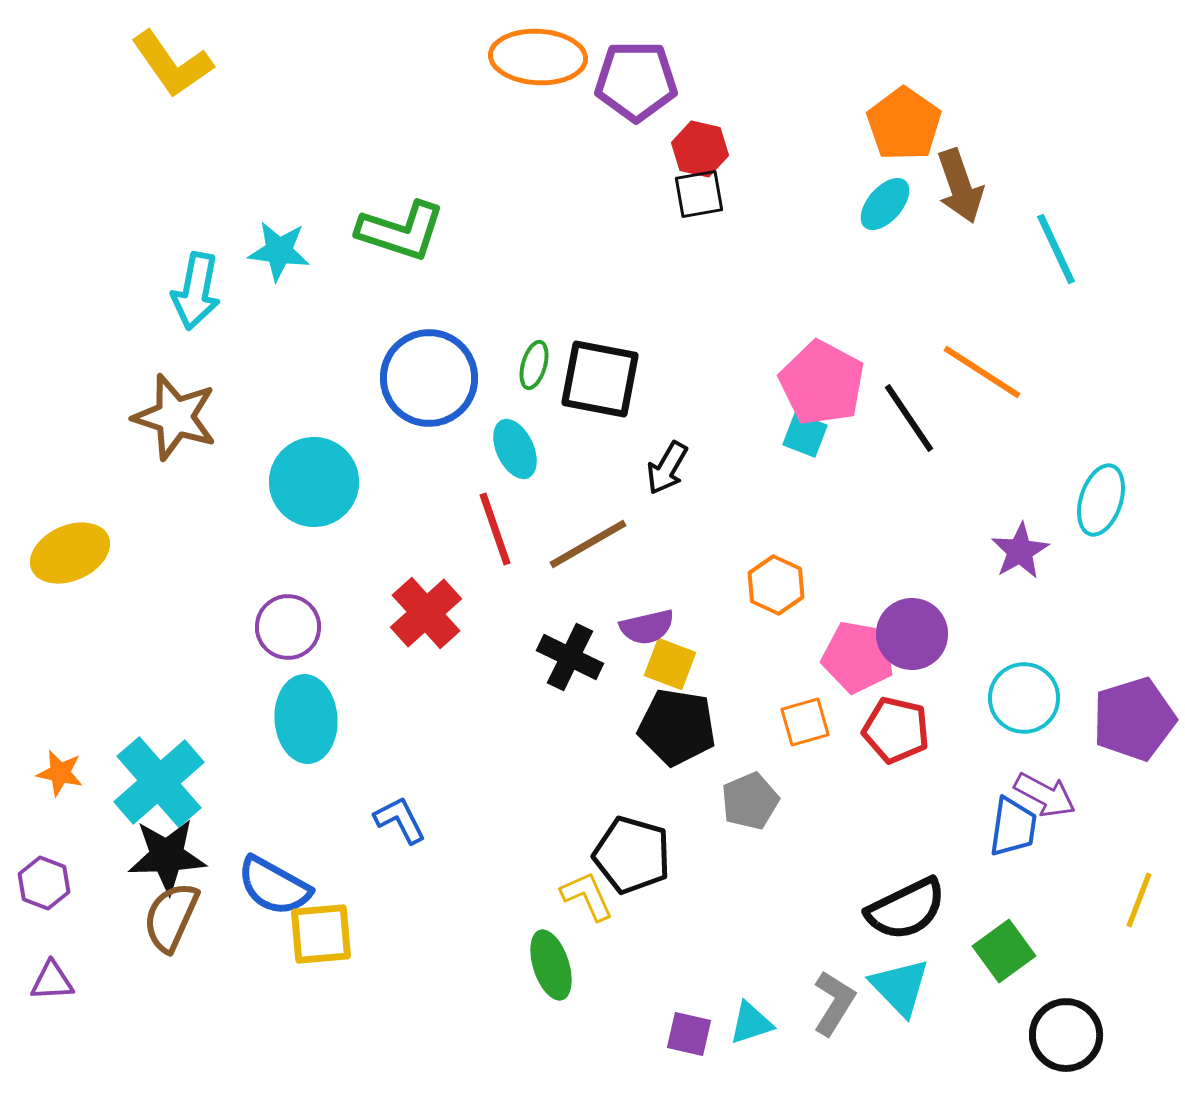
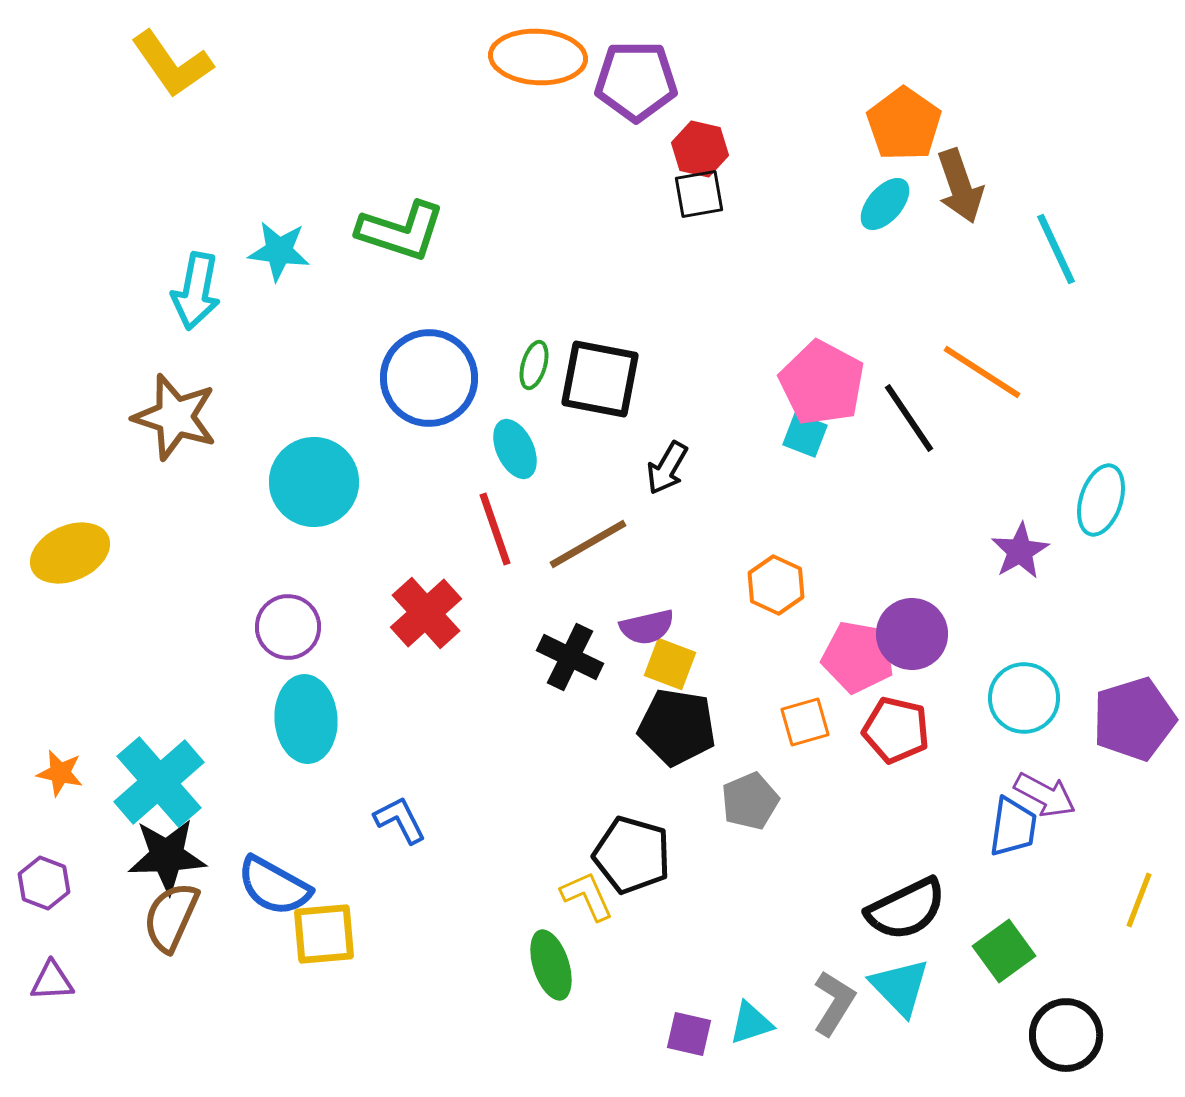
yellow square at (321, 934): moved 3 px right
